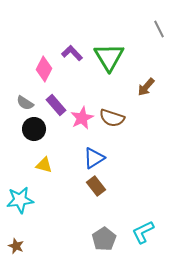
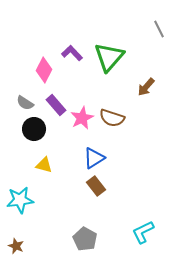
green triangle: rotated 12 degrees clockwise
pink diamond: moved 1 px down
gray pentagon: moved 19 px left; rotated 10 degrees counterclockwise
